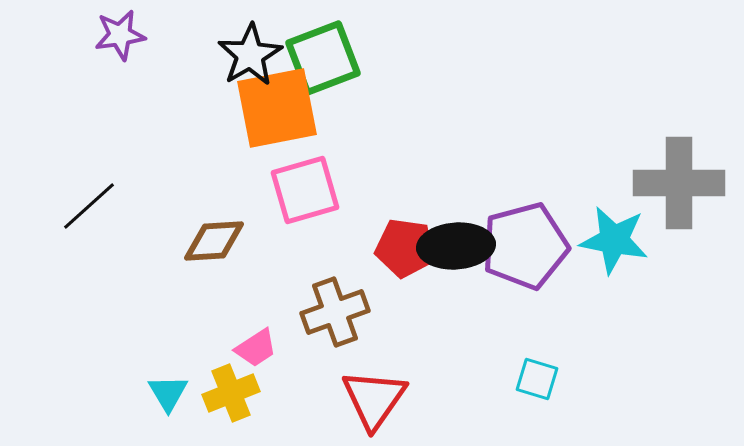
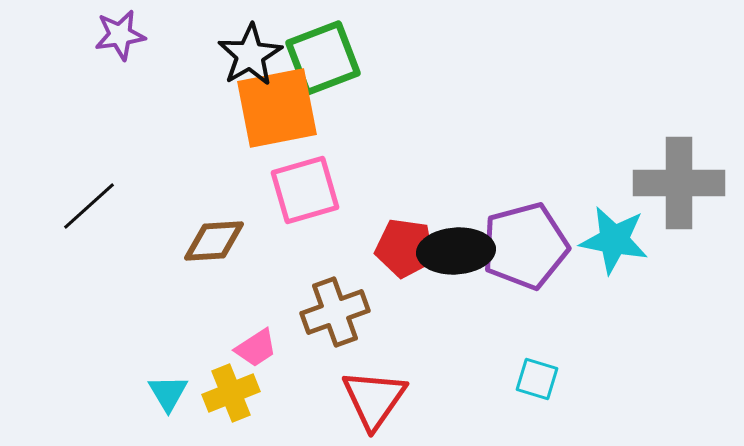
black ellipse: moved 5 px down
